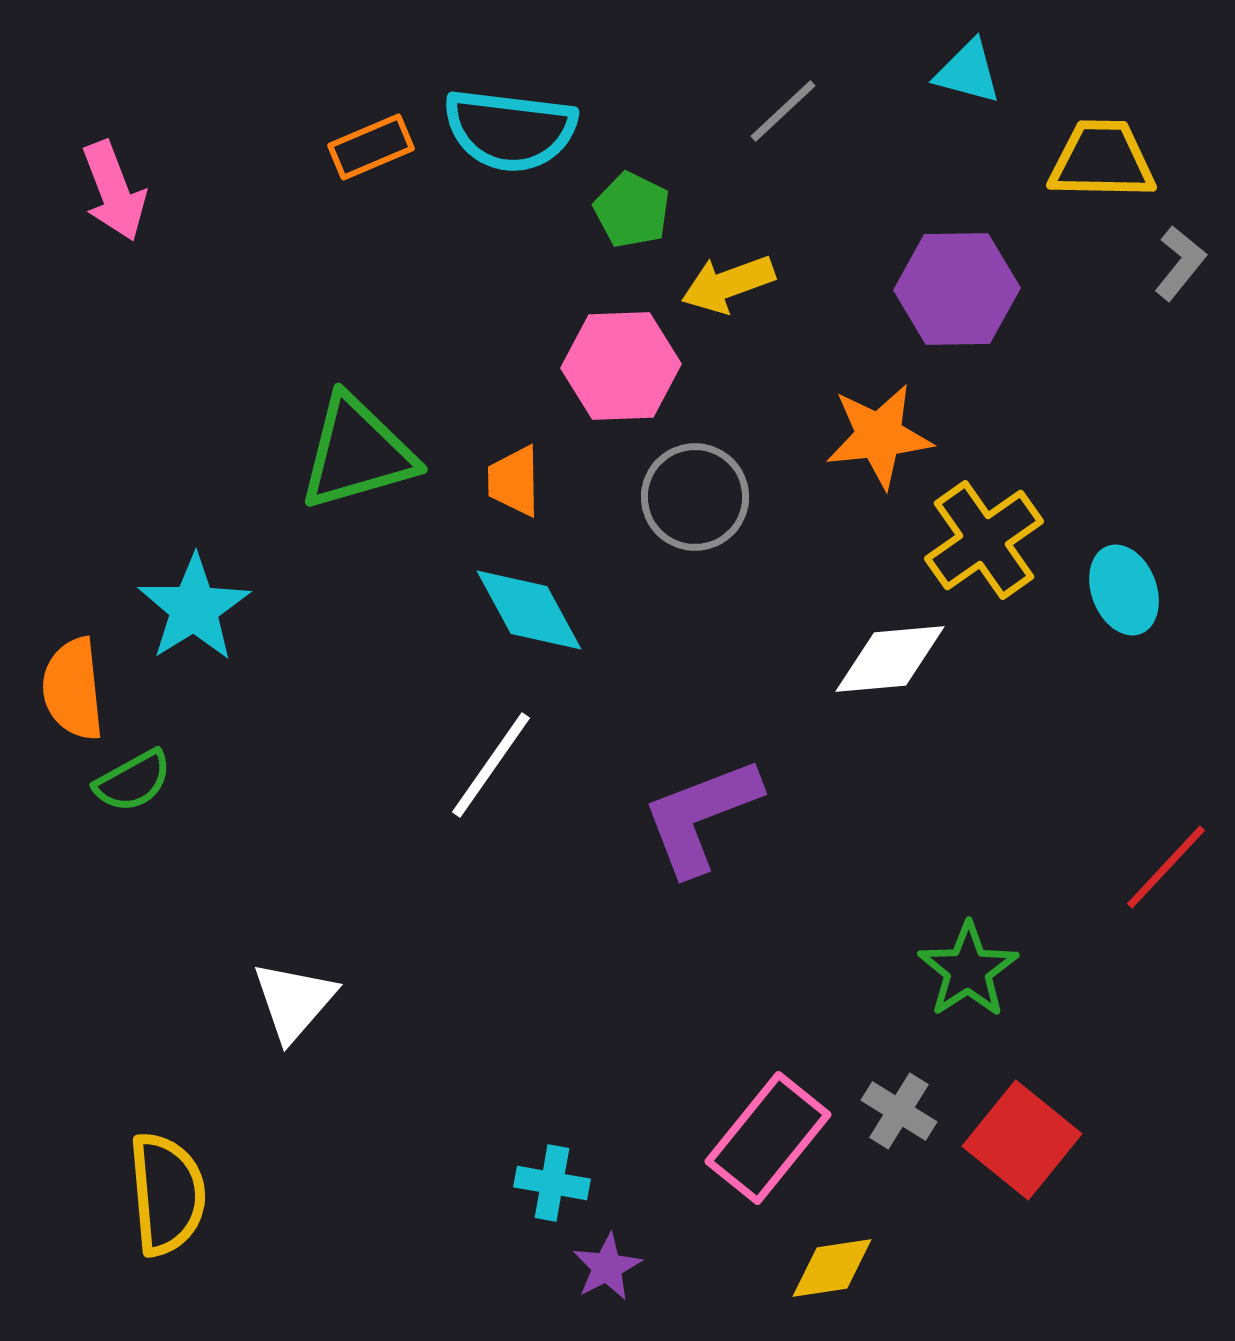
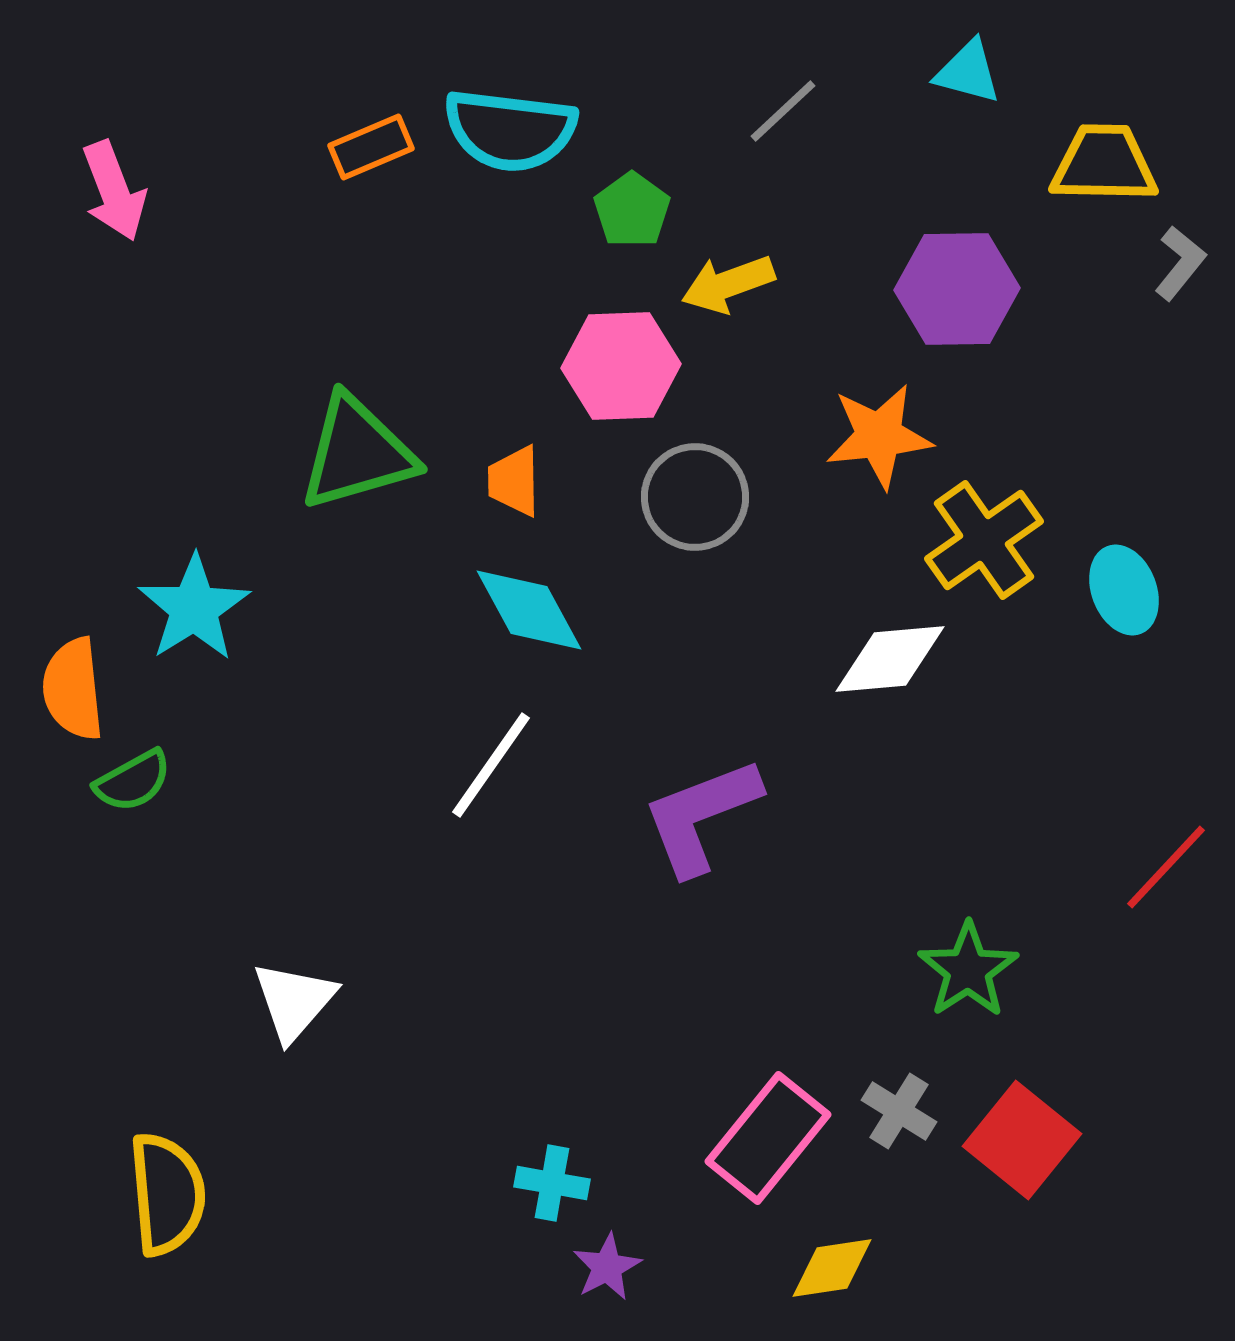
yellow trapezoid: moved 2 px right, 4 px down
green pentagon: rotated 10 degrees clockwise
